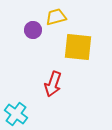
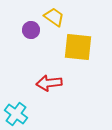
yellow trapezoid: moved 2 px left; rotated 50 degrees clockwise
purple circle: moved 2 px left
red arrow: moved 4 px left, 1 px up; rotated 65 degrees clockwise
